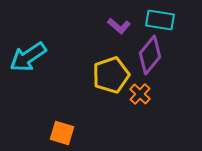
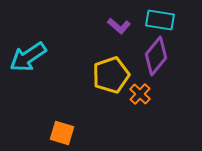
purple diamond: moved 6 px right, 1 px down
